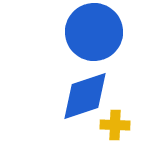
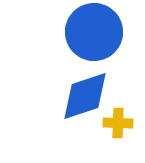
yellow cross: moved 3 px right, 2 px up
